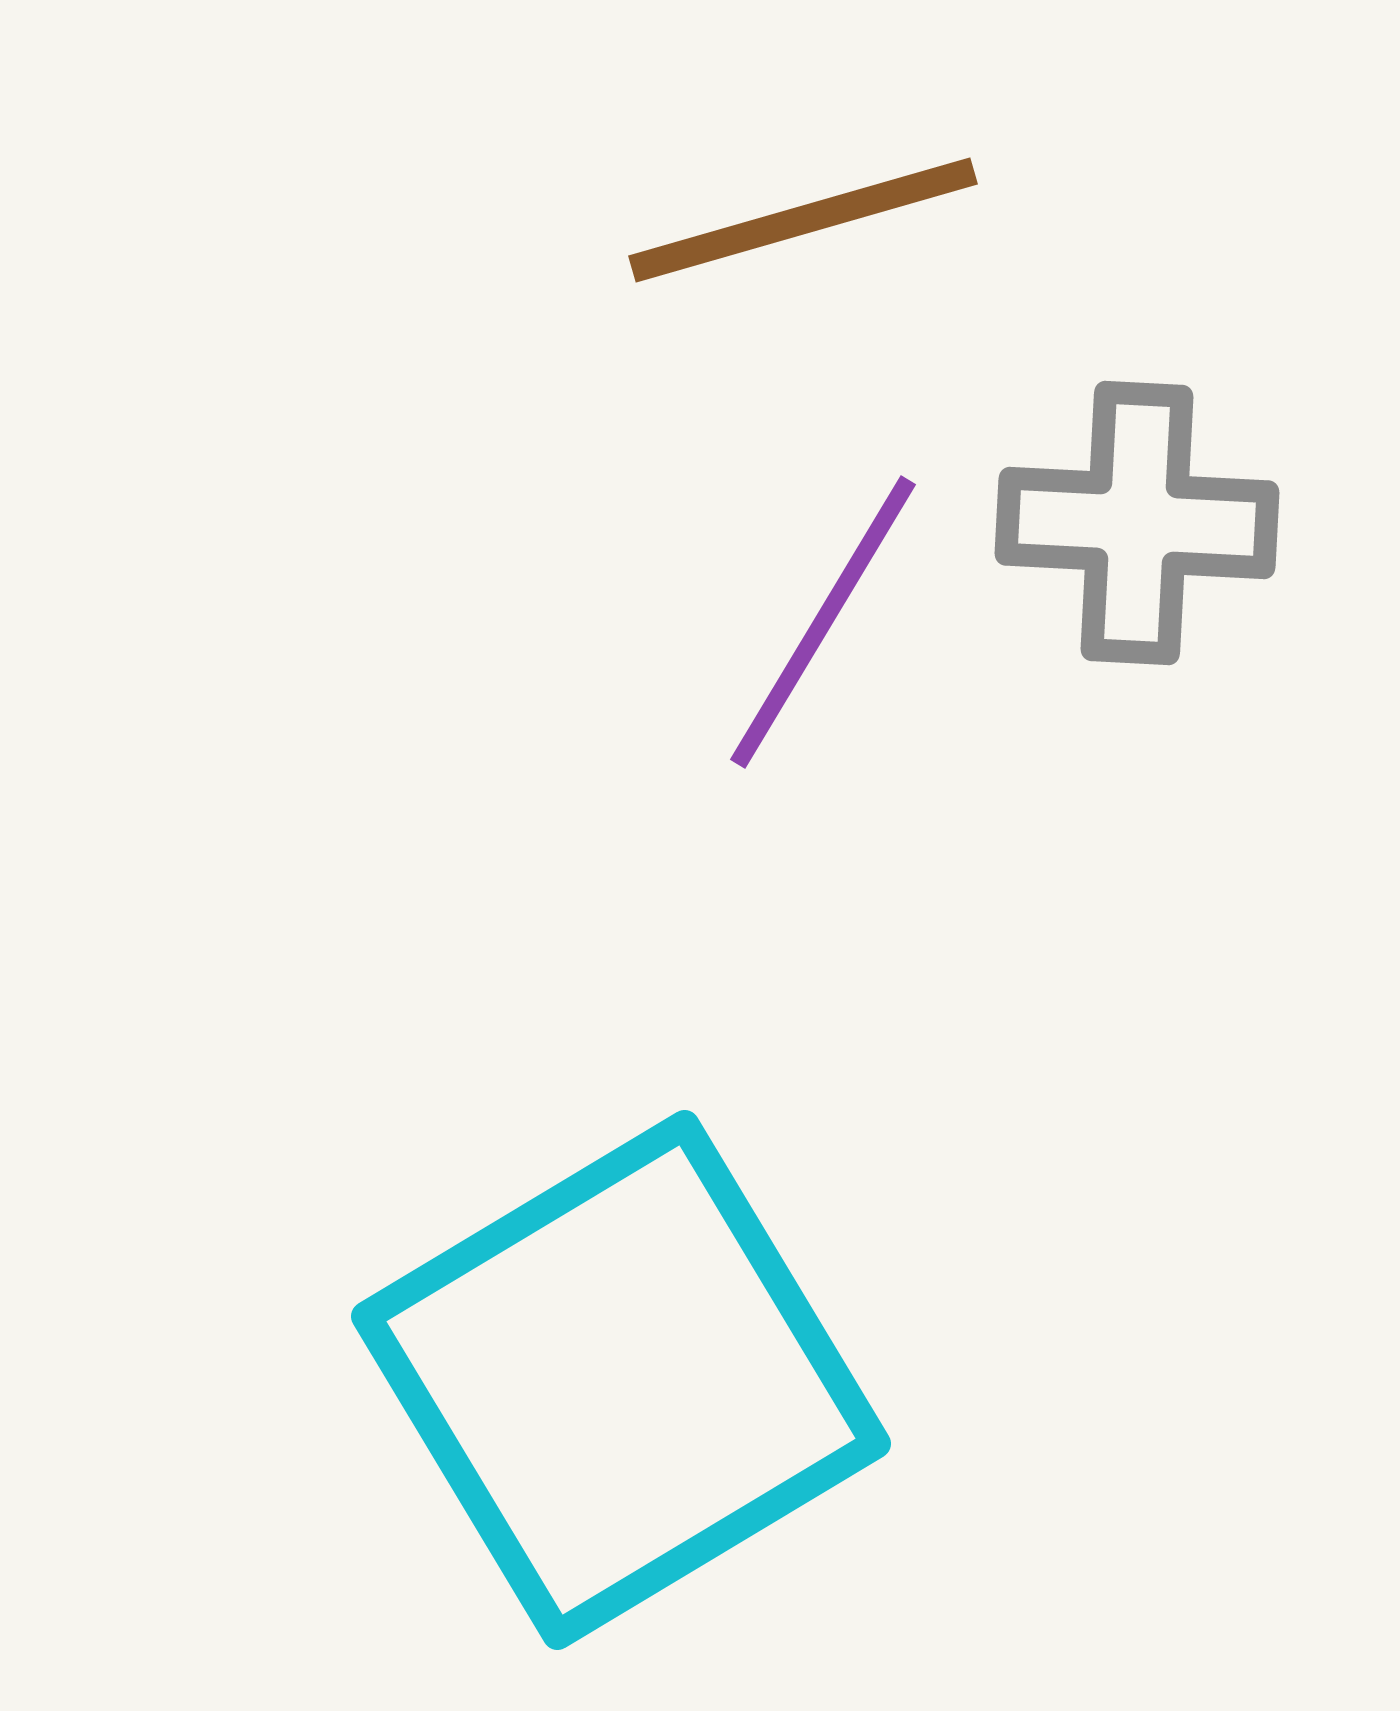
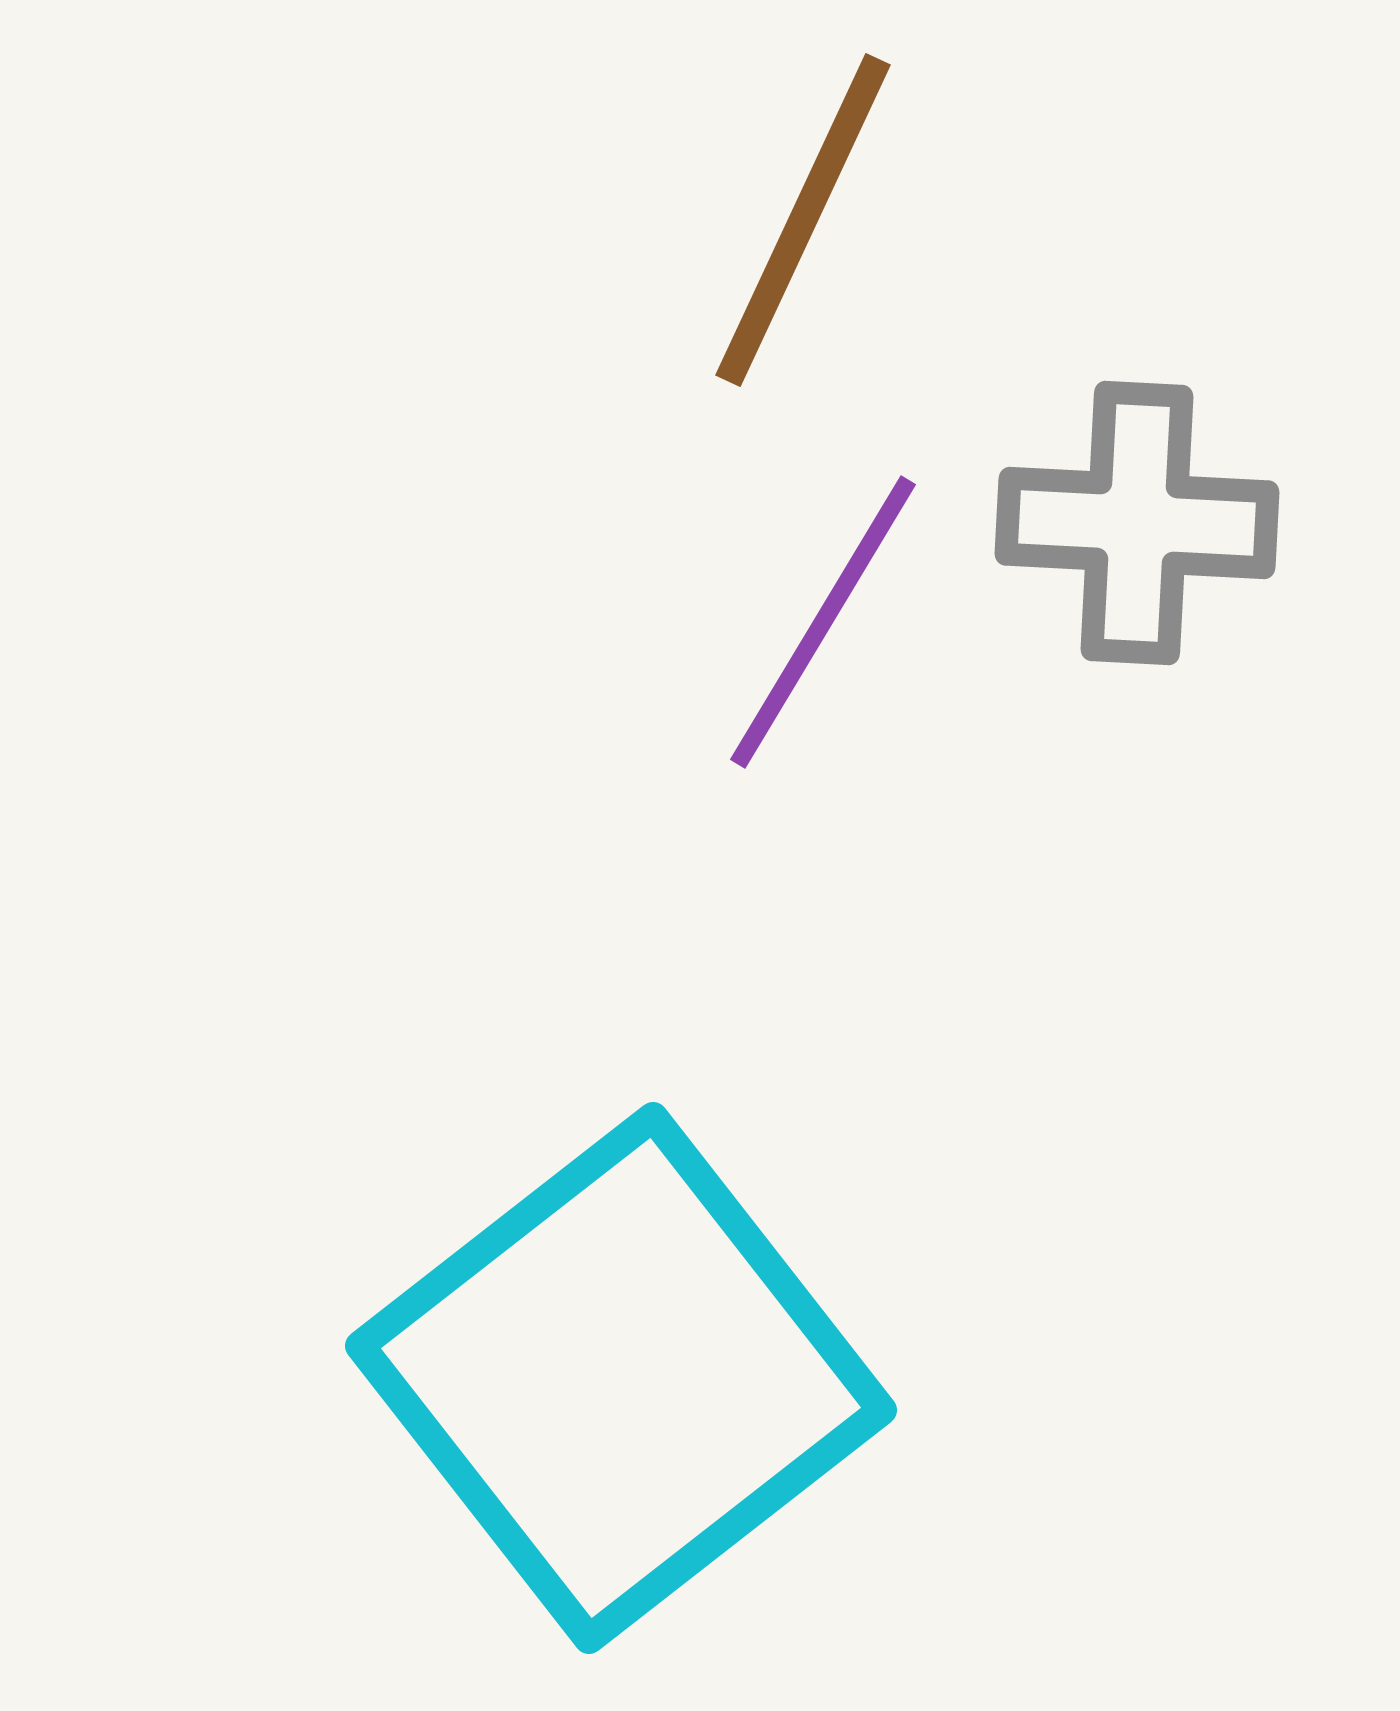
brown line: rotated 49 degrees counterclockwise
cyan square: moved 2 px up; rotated 7 degrees counterclockwise
